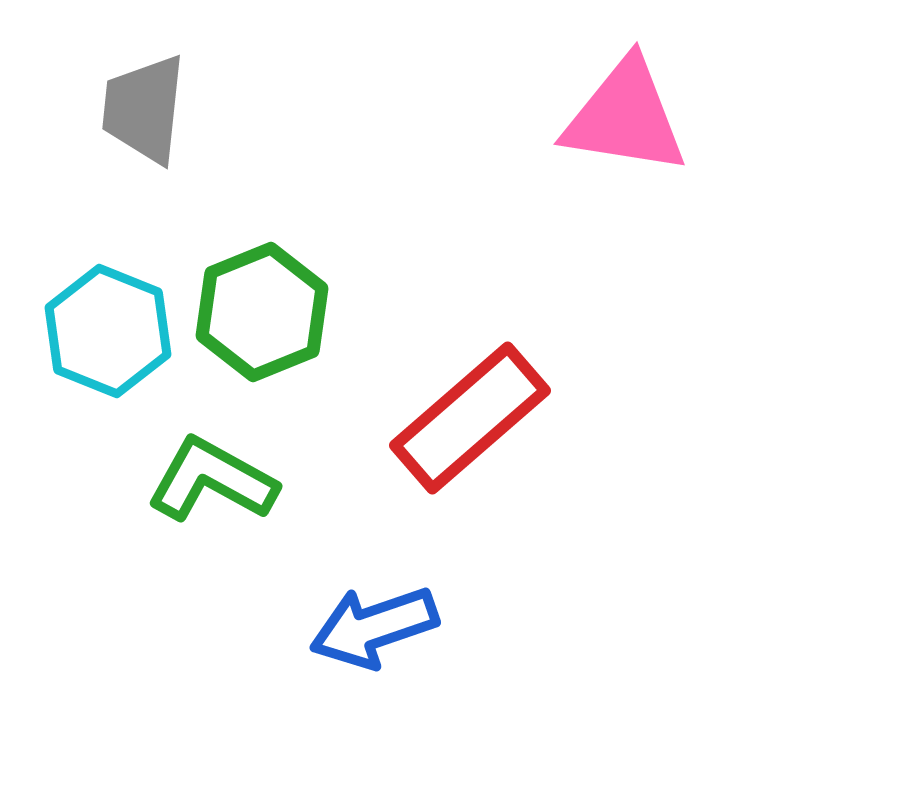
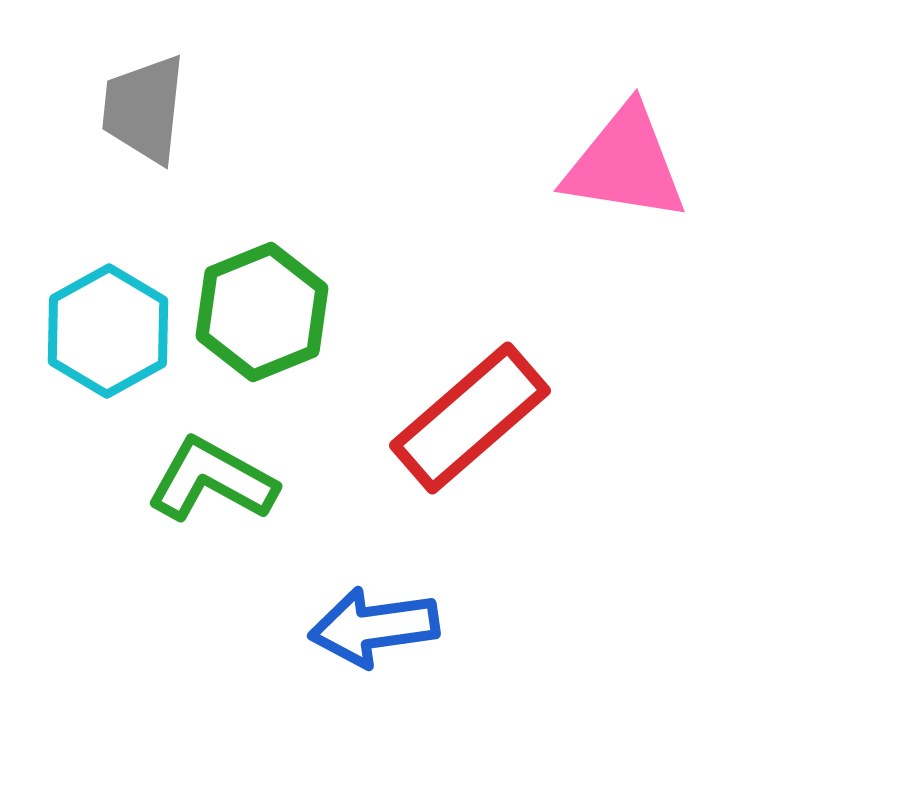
pink triangle: moved 47 px down
cyan hexagon: rotated 9 degrees clockwise
blue arrow: rotated 11 degrees clockwise
